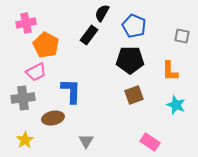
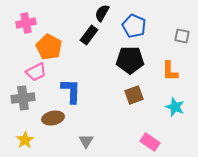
orange pentagon: moved 3 px right, 2 px down
cyan star: moved 1 px left, 2 px down
